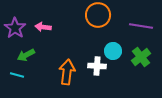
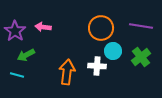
orange circle: moved 3 px right, 13 px down
purple star: moved 3 px down
